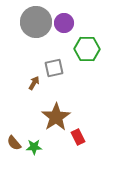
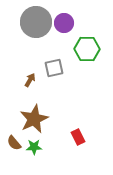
brown arrow: moved 4 px left, 3 px up
brown star: moved 22 px left, 2 px down; rotated 8 degrees clockwise
